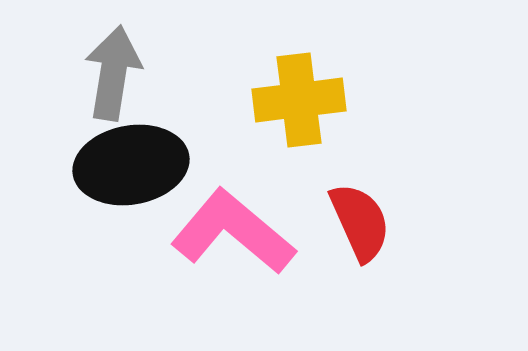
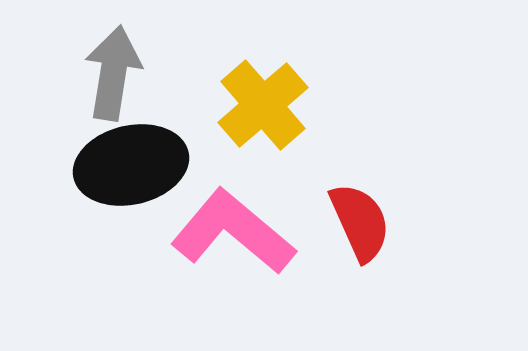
yellow cross: moved 36 px left, 5 px down; rotated 34 degrees counterclockwise
black ellipse: rotated 3 degrees counterclockwise
